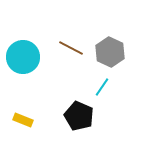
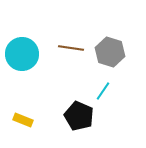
brown line: rotated 20 degrees counterclockwise
gray hexagon: rotated 8 degrees counterclockwise
cyan circle: moved 1 px left, 3 px up
cyan line: moved 1 px right, 4 px down
